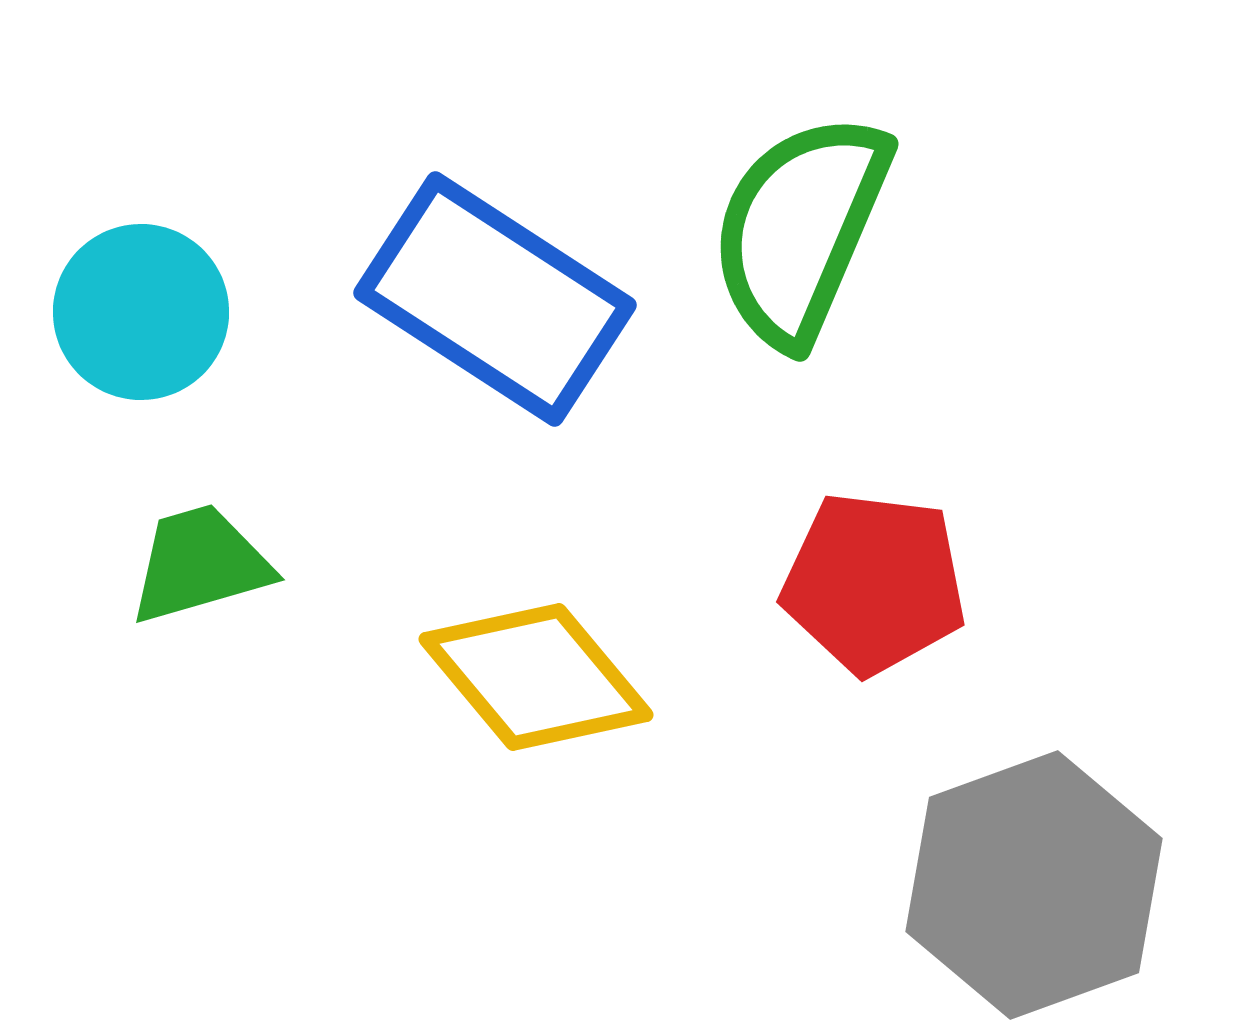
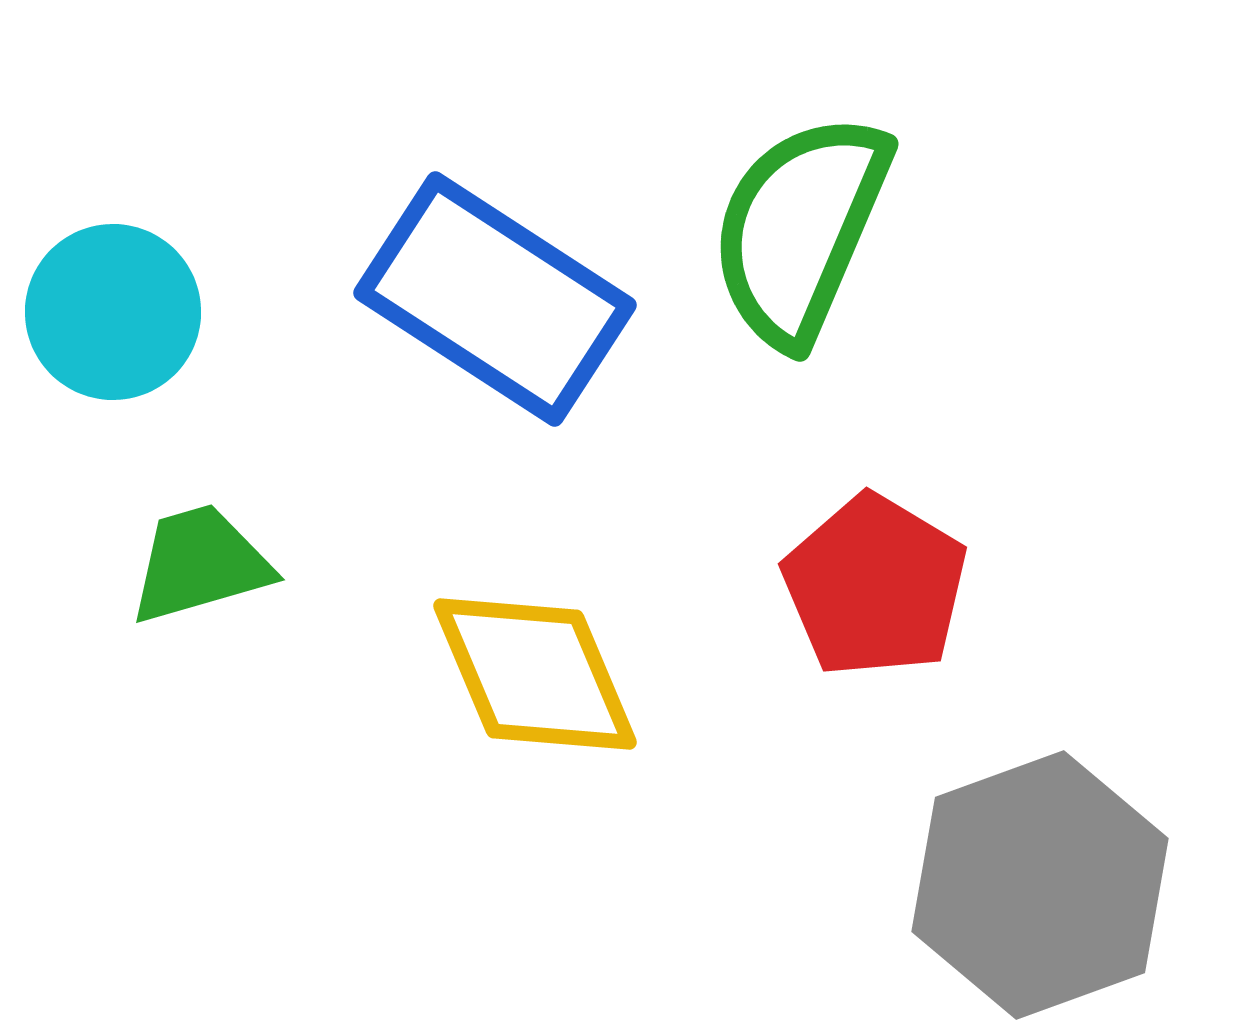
cyan circle: moved 28 px left
red pentagon: moved 1 px right, 3 px down; rotated 24 degrees clockwise
yellow diamond: moved 1 px left, 3 px up; rotated 17 degrees clockwise
gray hexagon: moved 6 px right
